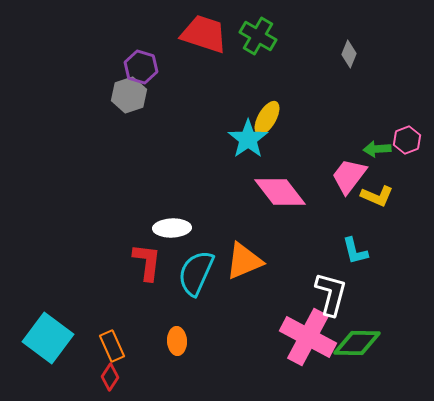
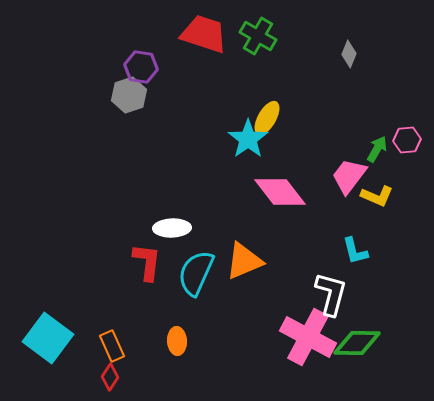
purple hexagon: rotated 8 degrees counterclockwise
pink hexagon: rotated 16 degrees clockwise
green arrow: rotated 124 degrees clockwise
